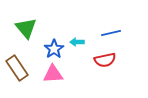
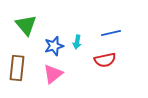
green triangle: moved 3 px up
cyan arrow: rotated 80 degrees counterclockwise
blue star: moved 3 px up; rotated 18 degrees clockwise
brown rectangle: rotated 40 degrees clockwise
pink triangle: rotated 35 degrees counterclockwise
